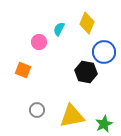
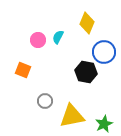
cyan semicircle: moved 1 px left, 8 px down
pink circle: moved 1 px left, 2 px up
gray circle: moved 8 px right, 9 px up
